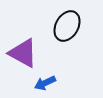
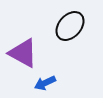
black ellipse: moved 3 px right; rotated 12 degrees clockwise
